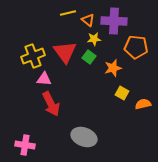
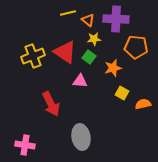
purple cross: moved 2 px right, 2 px up
red triangle: rotated 20 degrees counterclockwise
pink triangle: moved 36 px right, 2 px down
gray ellipse: moved 3 px left; rotated 60 degrees clockwise
